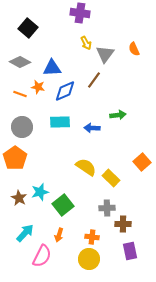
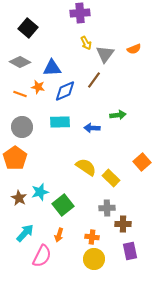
purple cross: rotated 12 degrees counterclockwise
orange semicircle: rotated 88 degrees counterclockwise
yellow circle: moved 5 px right
